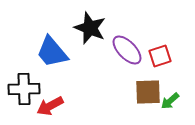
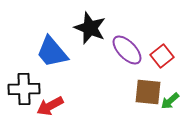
red square: moved 2 px right; rotated 20 degrees counterclockwise
brown square: rotated 8 degrees clockwise
